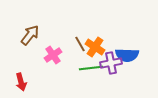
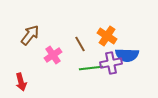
orange cross: moved 12 px right, 11 px up
